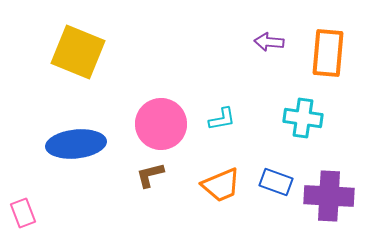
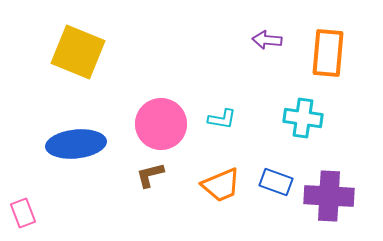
purple arrow: moved 2 px left, 2 px up
cyan L-shape: rotated 20 degrees clockwise
